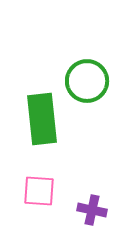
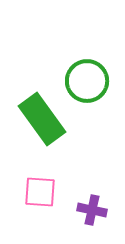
green rectangle: rotated 30 degrees counterclockwise
pink square: moved 1 px right, 1 px down
